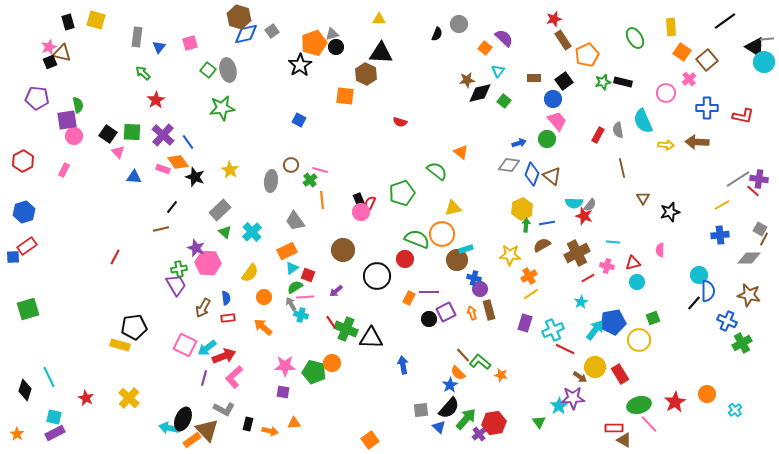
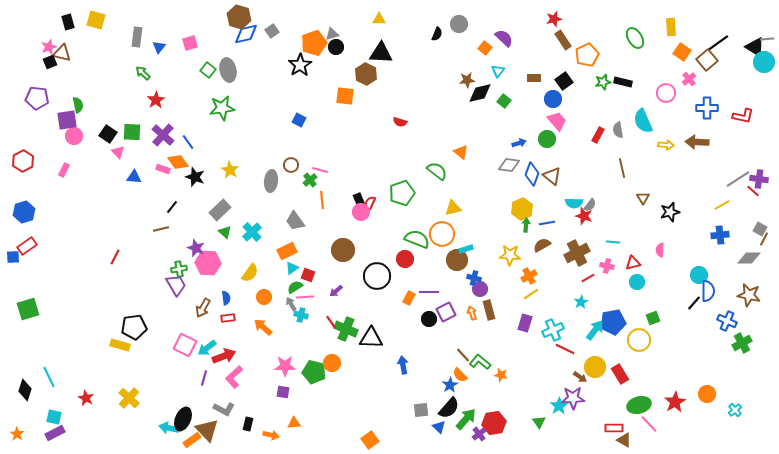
black line at (725, 21): moved 7 px left, 22 px down
orange semicircle at (458, 373): moved 2 px right, 2 px down
orange arrow at (270, 431): moved 1 px right, 4 px down
